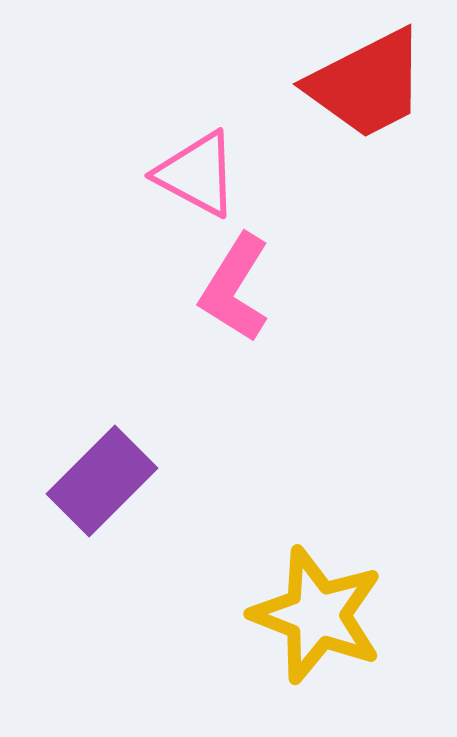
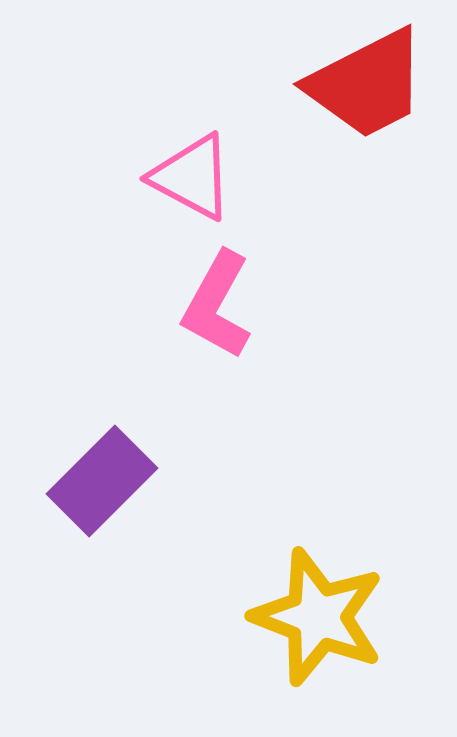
pink triangle: moved 5 px left, 3 px down
pink L-shape: moved 18 px left, 17 px down; rotated 3 degrees counterclockwise
yellow star: moved 1 px right, 2 px down
